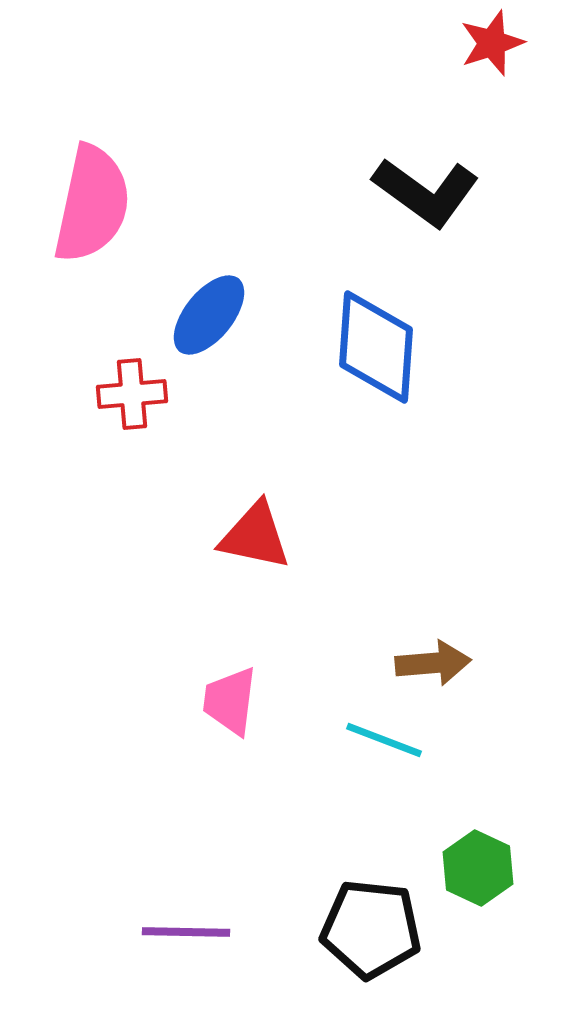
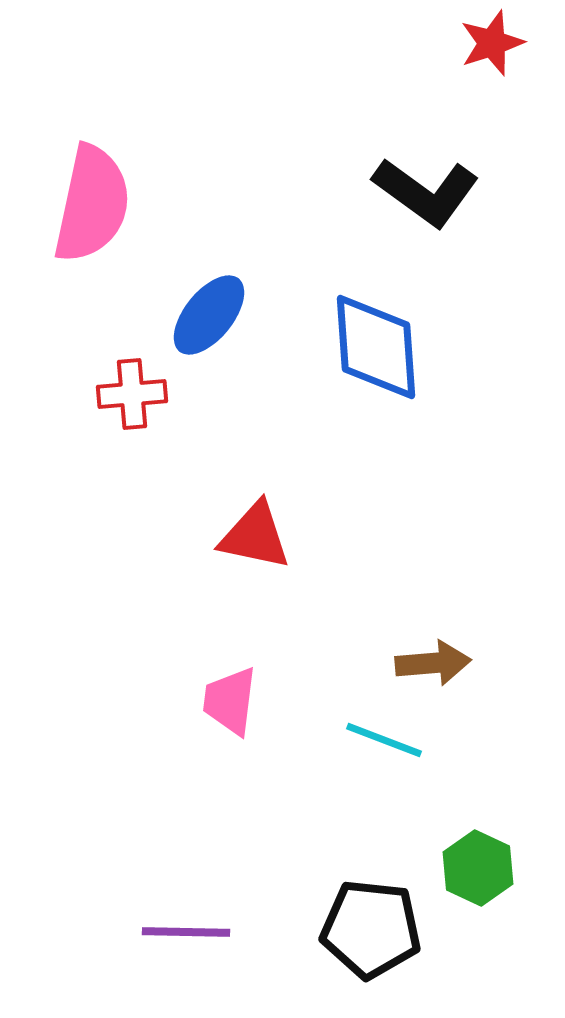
blue diamond: rotated 8 degrees counterclockwise
